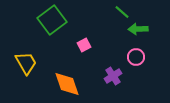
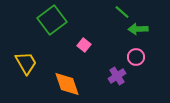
pink square: rotated 24 degrees counterclockwise
purple cross: moved 4 px right
